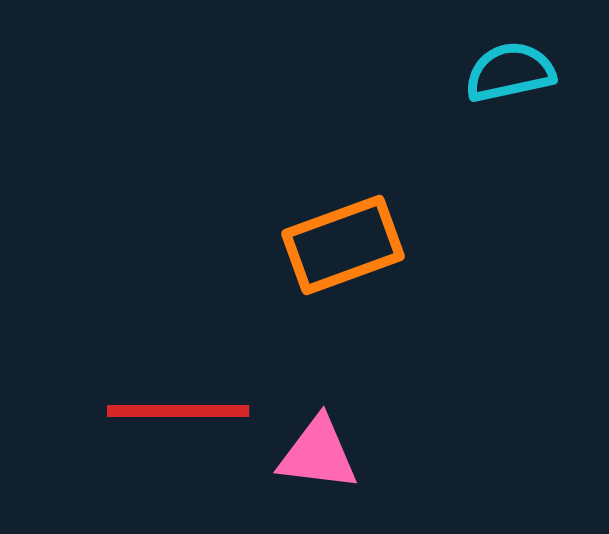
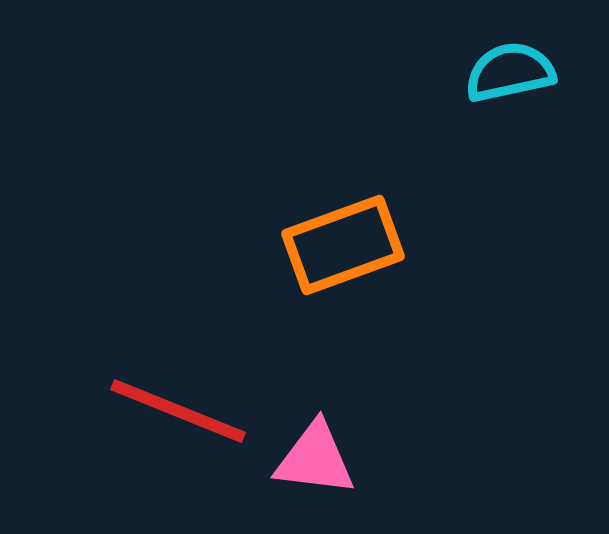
red line: rotated 22 degrees clockwise
pink triangle: moved 3 px left, 5 px down
